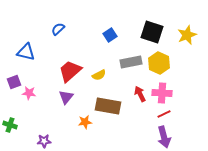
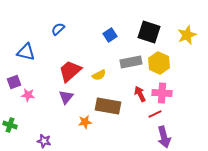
black square: moved 3 px left
pink star: moved 1 px left, 2 px down
red line: moved 9 px left
purple star: rotated 16 degrees clockwise
